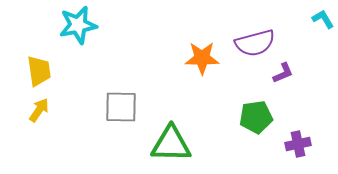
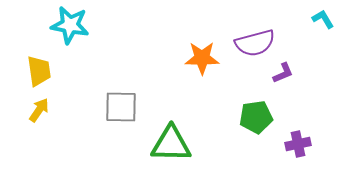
cyan star: moved 8 px left; rotated 21 degrees clockwise
